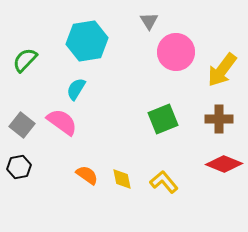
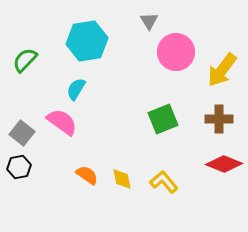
gray square: moved 8 px down
